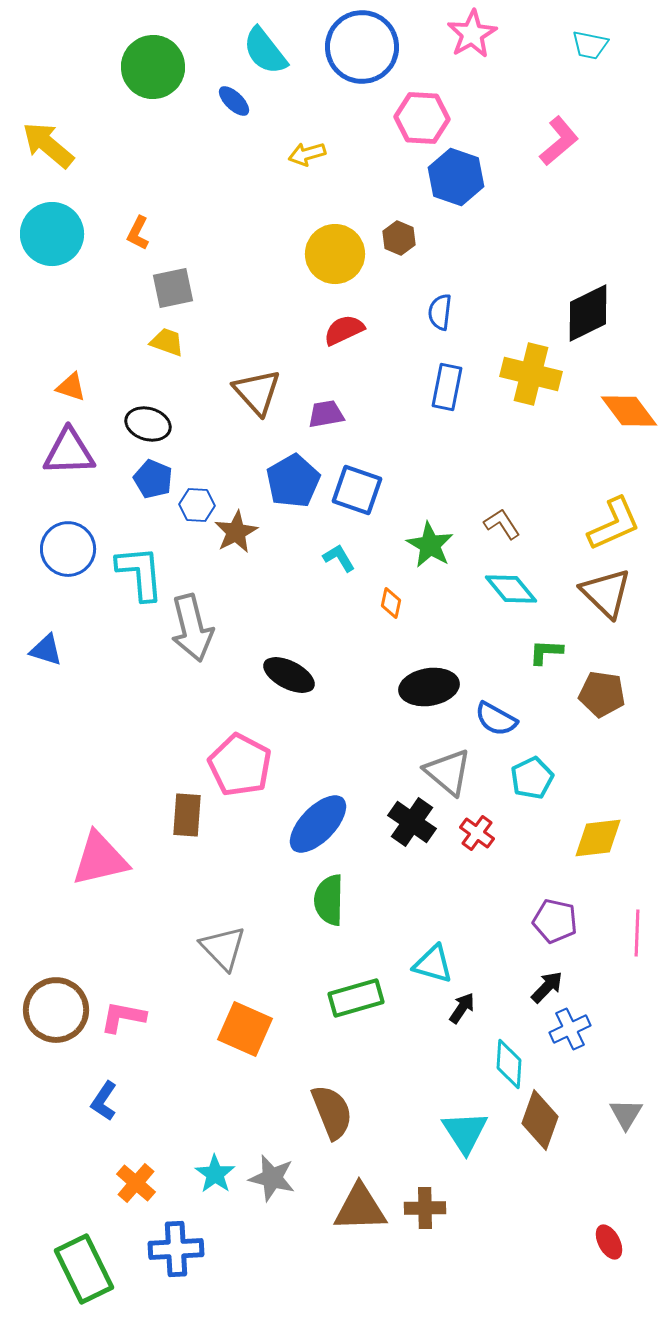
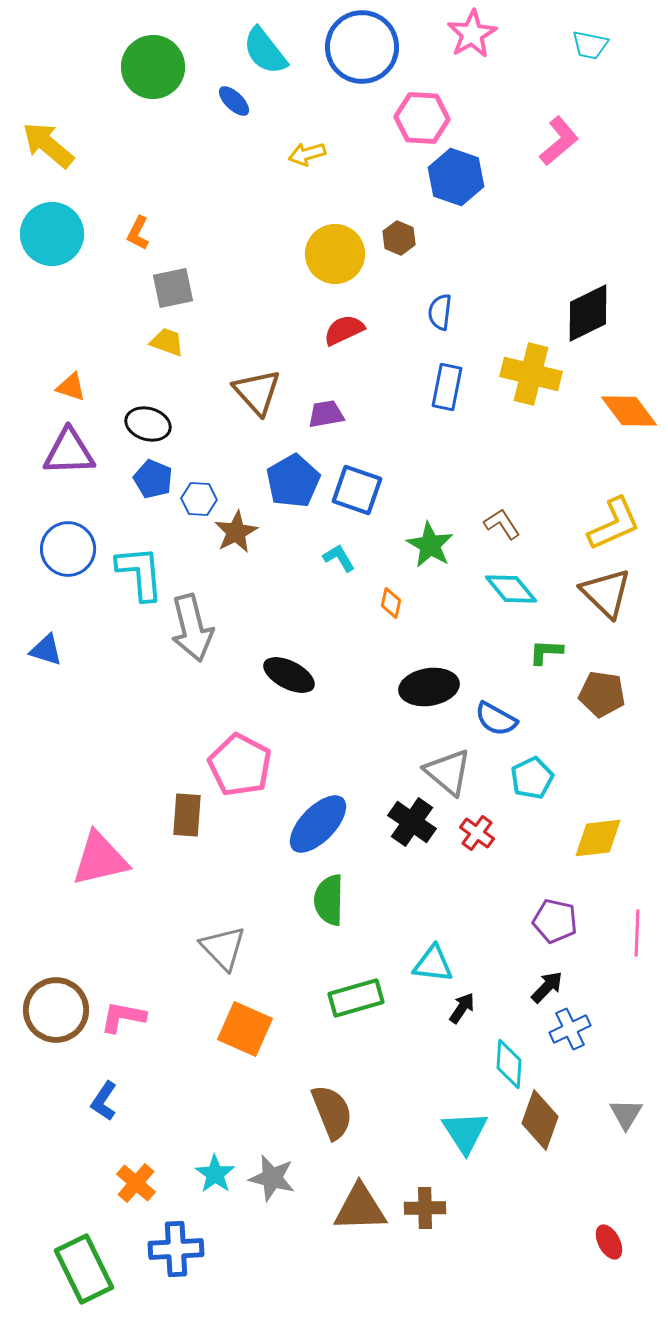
blue hexagon at (197, 505): moved 2 px right, 6 px up
cyan triangle at (433, 964): rotated 9 degrees counterclockwise
